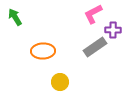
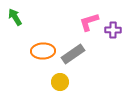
pink L-shape: moved 4 px left, 8 px down; rotated 10 degrees clockwise
gray rectangle: moved 22 px left, 7 px down
